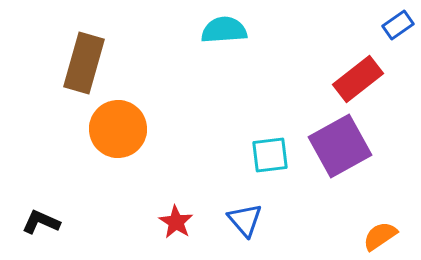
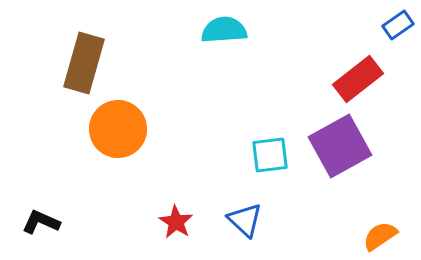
blue triangle: rotated 6 degrees counterclockwise
